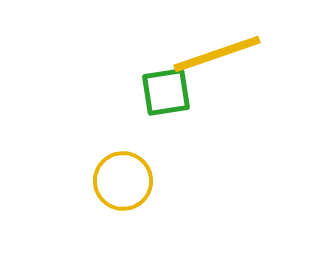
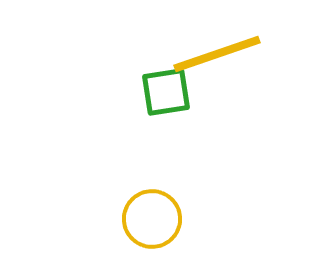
yellow circle: moved 29 px right, 38 px down
